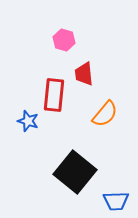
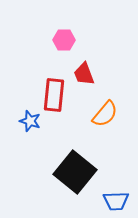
pink hexagon: rotated 15 degrees counterclockwise
red trapezoid: rotated 15 degrees counterclockwise
blue star: moved 2 px right
